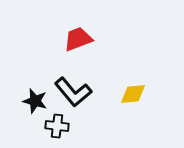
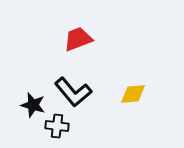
black star: moved 2 px left, 4 px down
